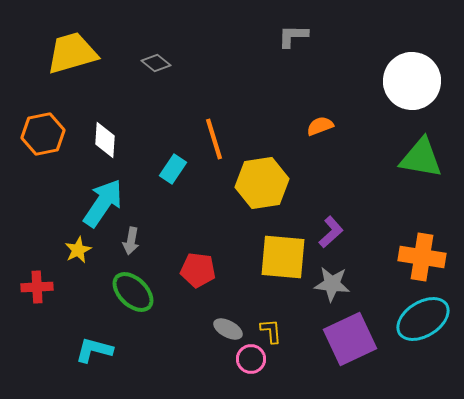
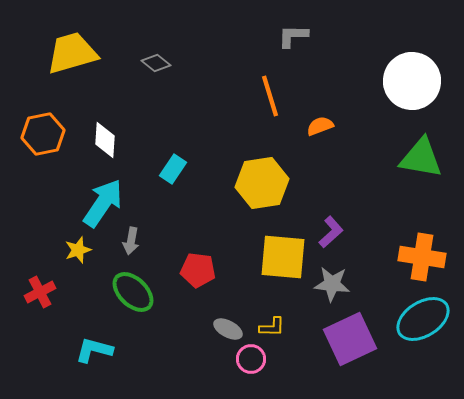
orange line: moved 56 px right, 43 px up
yellow star: rotated 8 degrees clockwise
red cross: moved 3 px right, 5 px down; rotated 24 degrees counterclockwise
yellow L-shape: moved 1 px right, 4 px up; rotated 96 degrees clockwise
